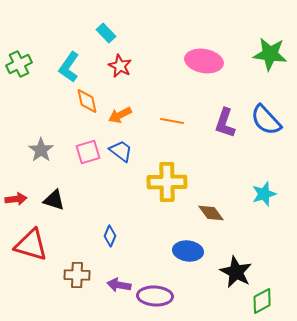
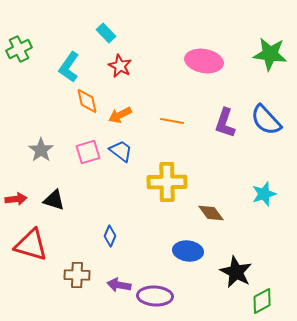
green cross: moved 15 px up
